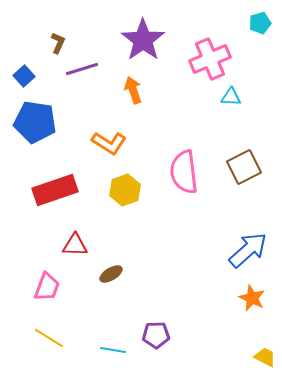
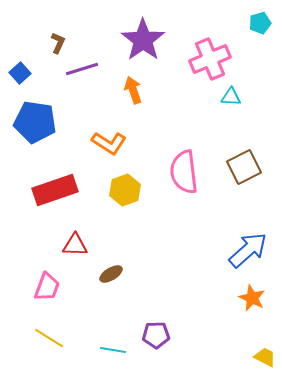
blue square: moved 4 px left, 3 px up
